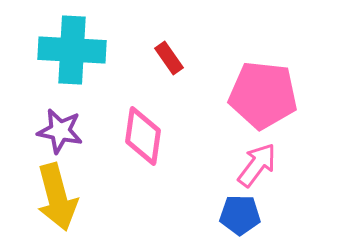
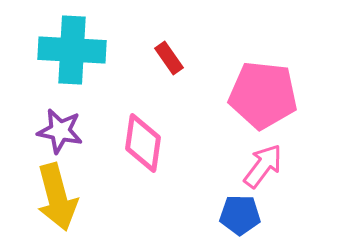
pink diamond: moved 7 px down
pink arrow: moved 6 px right, 1 px down
